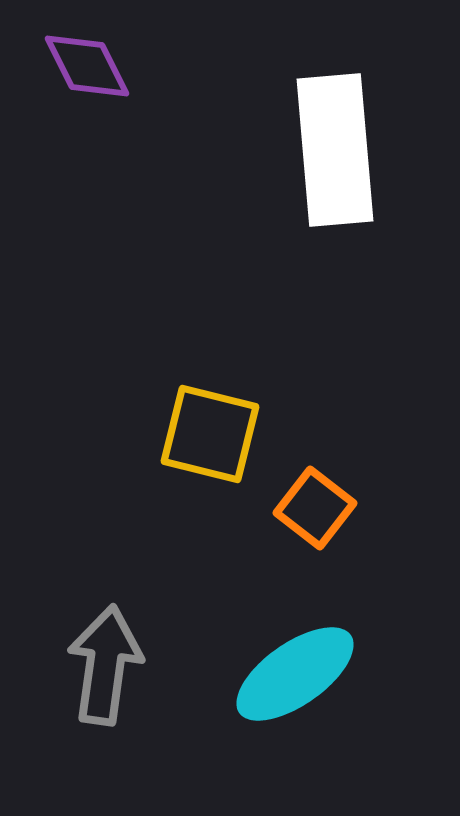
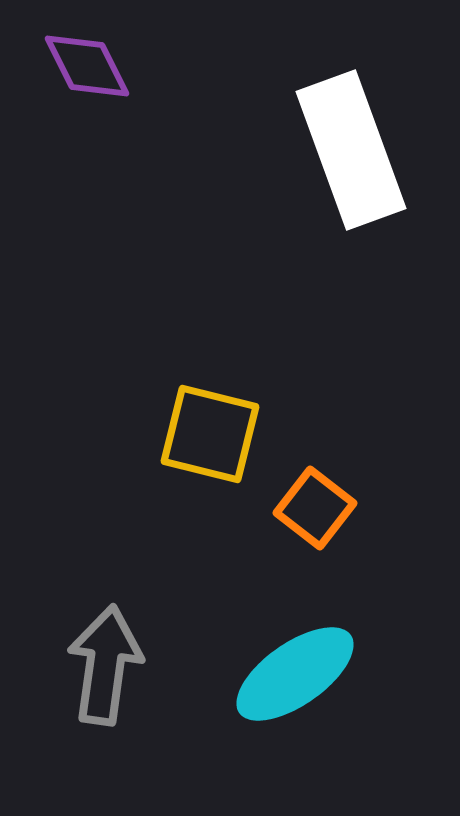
white rectangle: moved 16 px right; rotated 15 degrees counterclockwise
